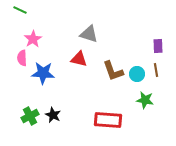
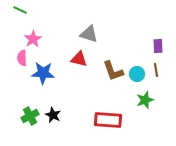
green star: rotated 30 degrees counterclockwise
